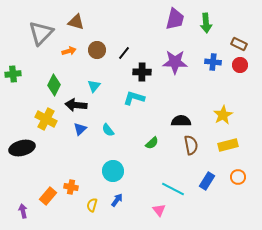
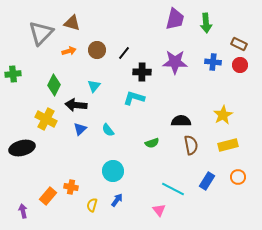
brown triangle: moved 4 px left, 1 px down
green semicircle: rotated 24 degrees clockwise
